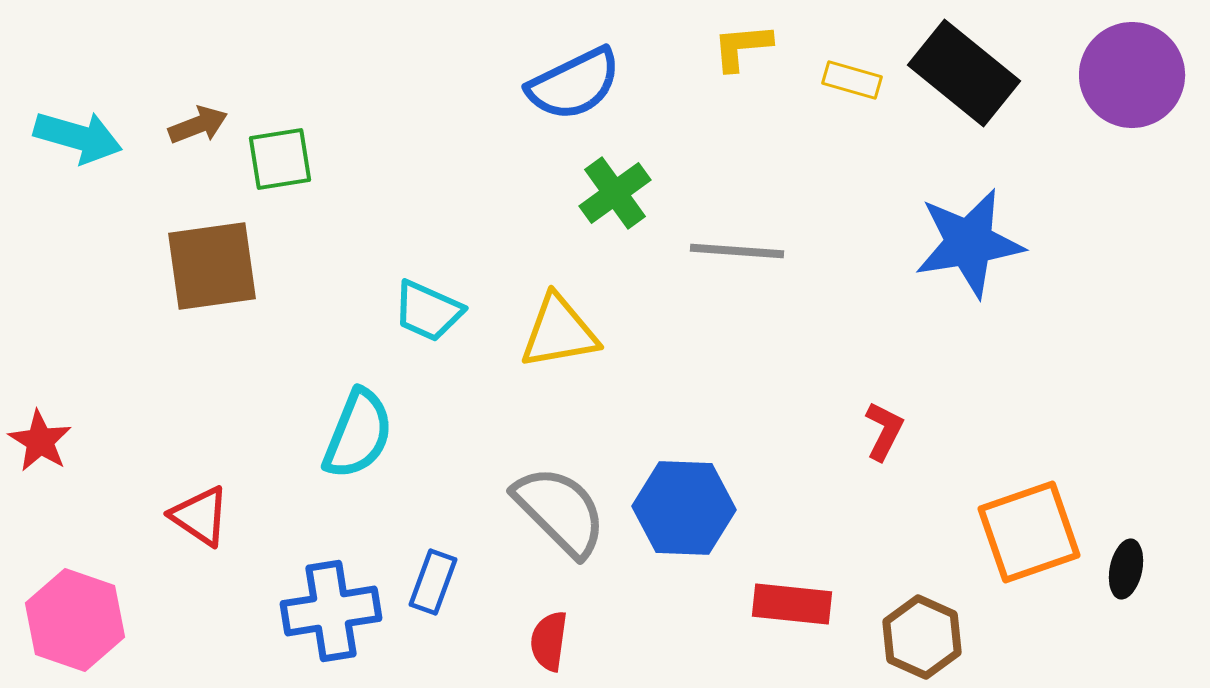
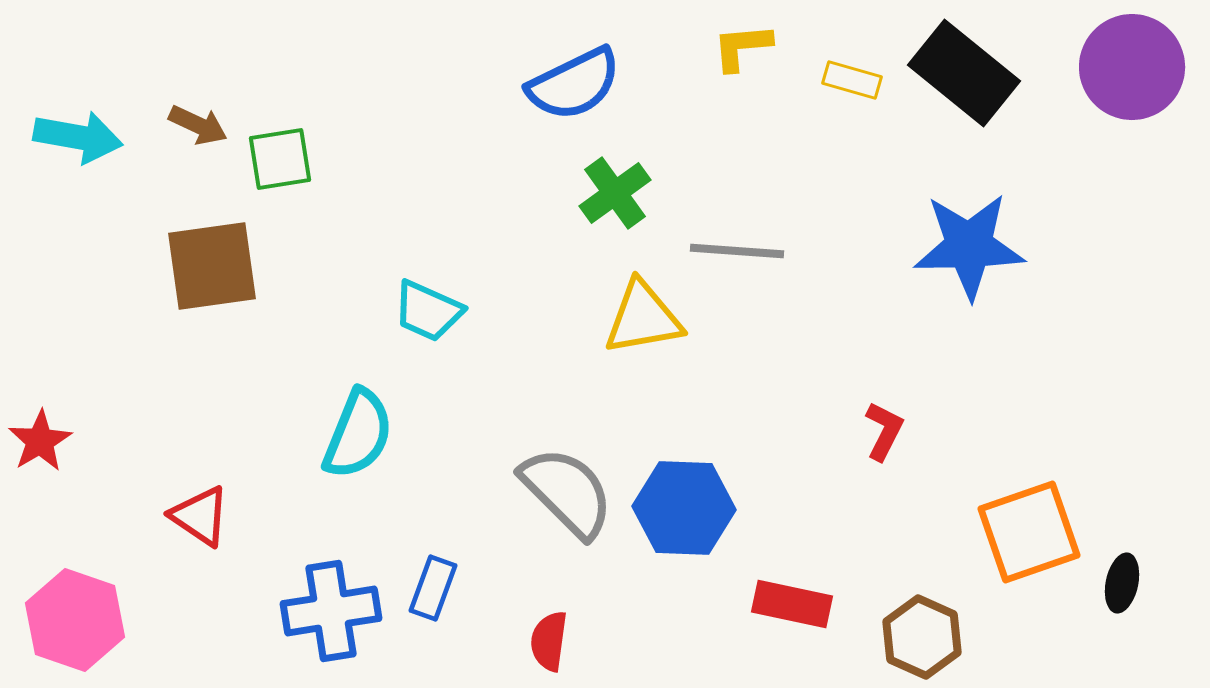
purple circle: moved 8 px up
brown arrow: rotated 46 degrees clockwise
cyan arrow: rotated 6 degrees counterclockwise
blue star: moved 3 px down; rotated 8 degrees clockwise
yellow triangle: moved 84 px right, 14 px up
red star: rotated 10 degrees clockwise
gray semicircle: moved 7 px right, 19 px up
black ellipse: moved 4 px left, 14 px down
blue rectangle: moved 6 px down
red rectangle: rotated 6 degrees clockwise
